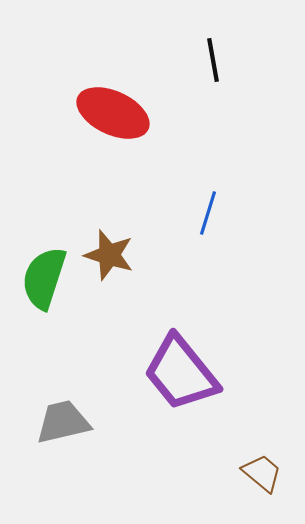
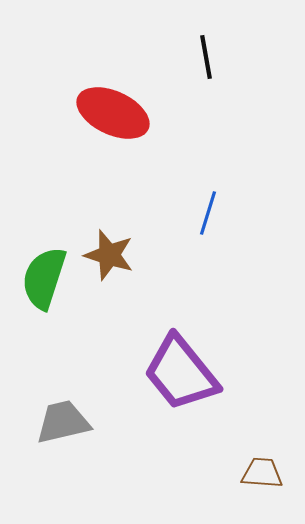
black line: moved 7 px left, 3 px up
brown trapezoid: rotated 36 degrees counterclockwise
